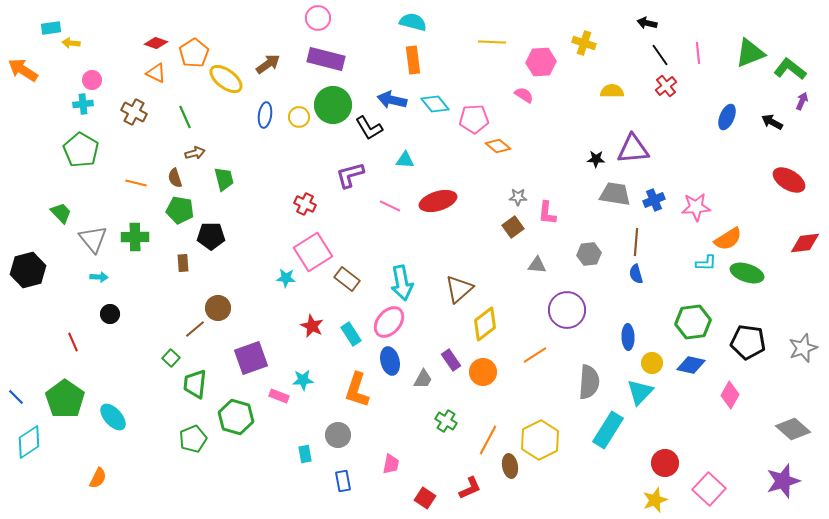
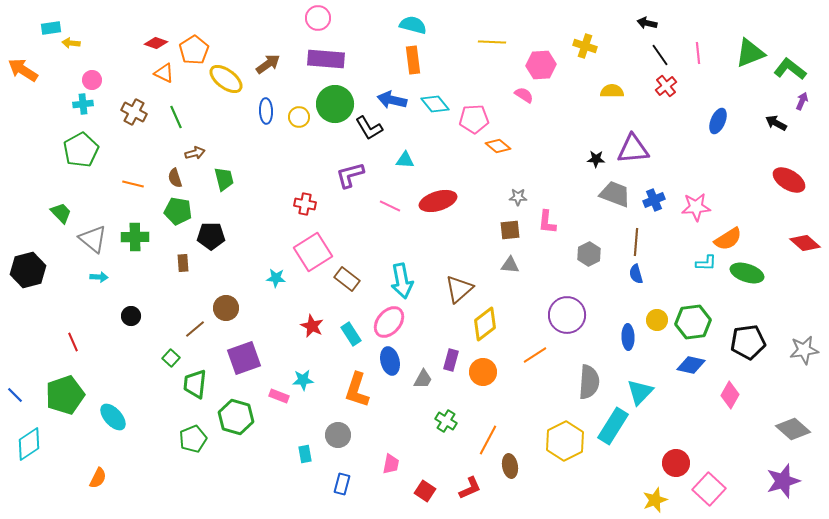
cyan semicircle at (413, 22): moved 3 px down
yellow cross at (584, 43): moved 1 px right, 3 px down
orange pentagon at (194, 53): moved 3 px up
purple rectangle at (326, 59): rotated 9 degrees counterclockwise
pink hexagon at (541, 62): moved 3 px down
orange triangle at (156, 73): moved 8 px right
green circle at (333, 105): moved 2 px right, 1 px up
blue ellipse at (265, 115): moved 1 px right, 4 px up; rotated 10 degrees counterclockwise
green line at (185, 117): moved 9 px left
blue ellipse at (727, 117): moved 9 px left, 4 px down
black arrow at (772, 122): moved 4 px right, 1 px down
green pentagon at (81, 150): rotated 12 degrees clockwise
orange line at (136, 183): moved 3 px left, 1 px down
gray trapezoid at (615, 194): rotated 12 degrees clockwise
red cross at (305, 204): rotated 15 degrees counterclockwise
green pentagon at (180, 210): moved 2 px left, 1 px down
pink L-shape at (547, 213): moved 9 px down
brown square at (513, 227): moved 3 px left, 3 px down; rotated 30 degrees clockwise
gray triangle at (93, 239): rotated 12 degrees counterclockwise
red diamond at (805, 243): rotated 48 degrees clockwise
gray hexagon at (589, 254): rotated 20 degrees counterclockwise
gray triangle at (537, 265): moved 27 px left
cyan star at (286, 278): moved 10 px left
cyan arrow at (402, 283): moved 2 px up
brown circle at (218, 308): moved 8 px right
purple circle at (567, 310): moved 5 px down
black circle at (110, 314): moved 21 px right, 2 px down
black pentagon at (748, 342): rotated 16 degrees counterclockwise
gray star at (803, 348): moved 1 px right, 2 px down; rotated 12 degrees clockwise
purple square at (251, 358): moved 7 px left
purple rectangle at (451, 360): rotated 50 degrees clockwise
yellow circle at (652, 363): moved 5 px right, 43 px up
blue line at (16, 397): moved 1 px left, 2 px up
green pentagon at (65, 399): moved 4 px up; rotated 18 degrees clockwise
cyan rectangle at (608, 430): moved 5 px right, 4 px up
yellow hexagon at (540, 440): moved 25 px right, 1 px down
cyan diamond at (29, 442): moved 2 px down
red circle at (665, 463): moved 11 px right
blue rectangle at (343, 481): moved 1 px left, 3 px down; rotated 25 degrees clockwise
red square at (425, 498): moved 7 px up
